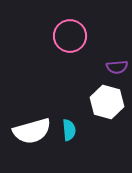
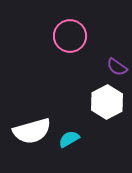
purple semicircle: rotated 40 degrees clockwise
white hexagon: rotated 16 degrees clockwise
cyan semicircle: moved 9 px down; rotated 115 degrees counterclockwise
